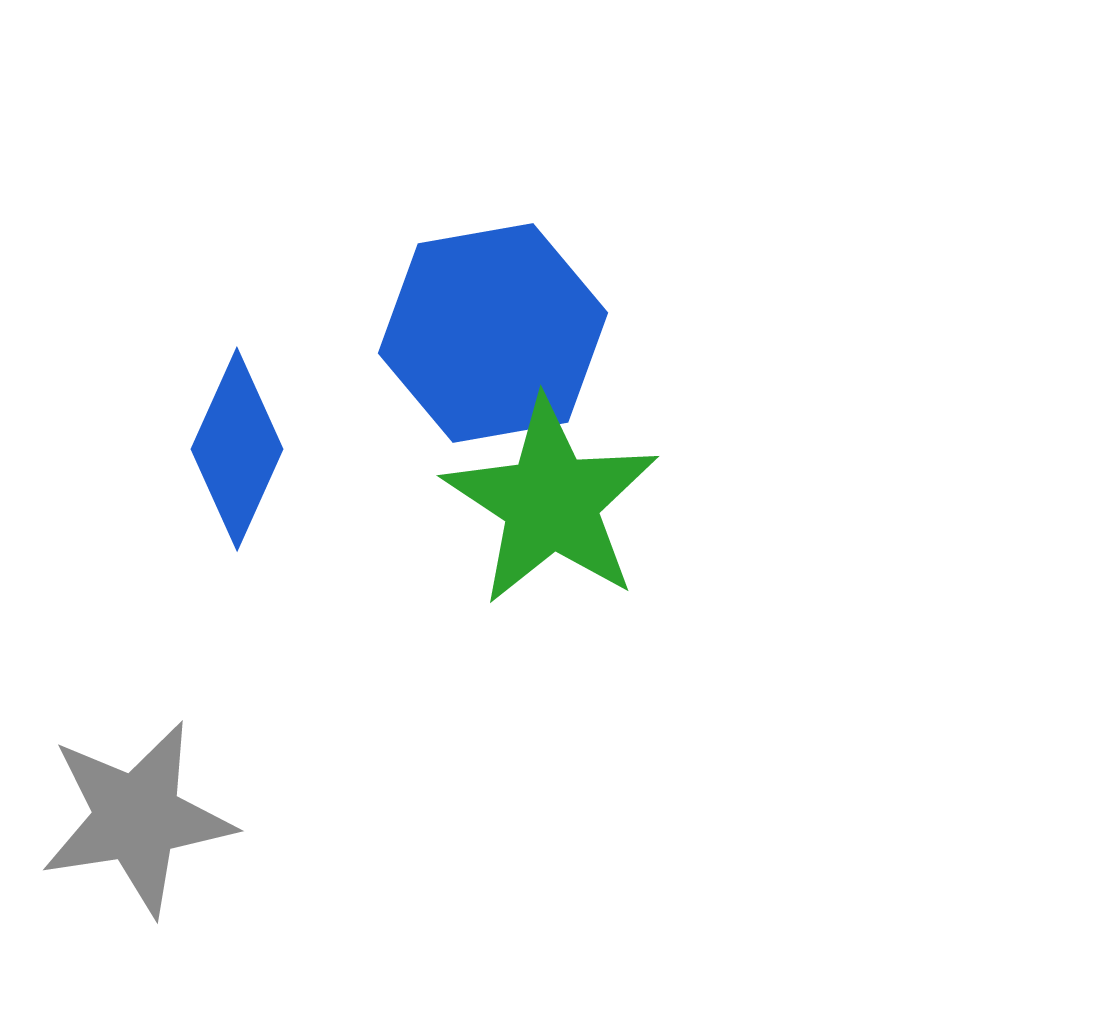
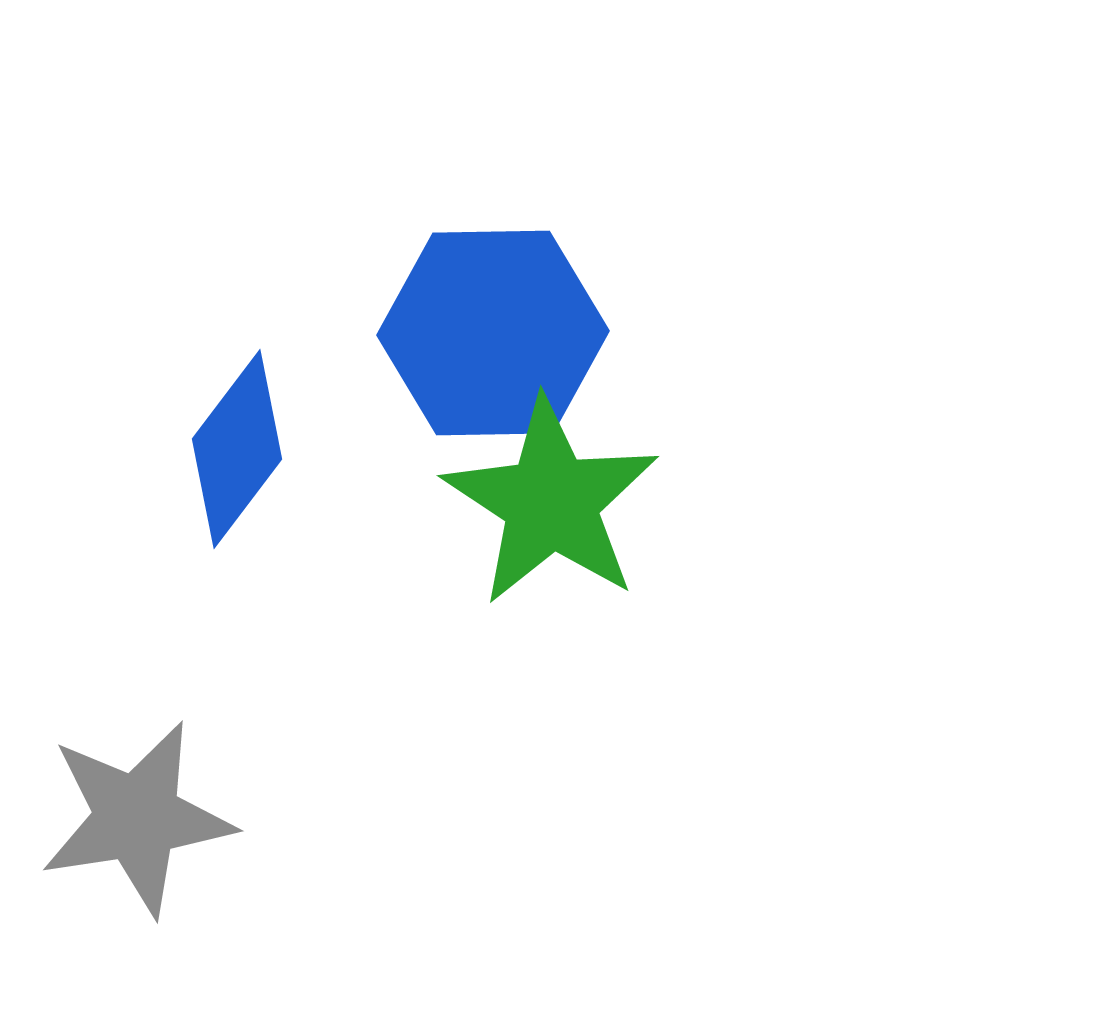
blue hexagon: rotated 9 degrees clockwise
blue diamond: rotated 13 degrees clockwise
